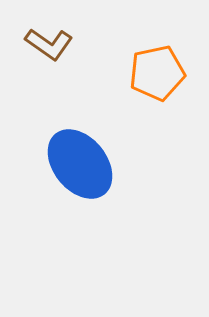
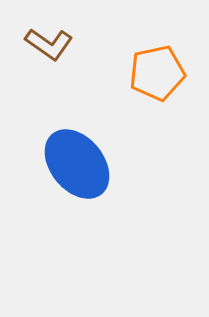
blue ellipse: moved 3 px left
